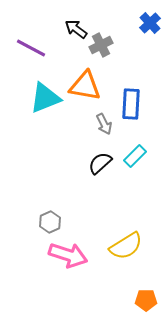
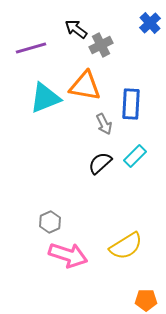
purple line: rotated 44 degrees counterclockwise
